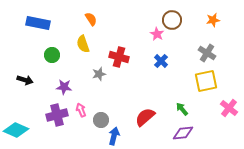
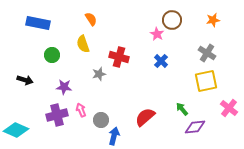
purple diamond: moved 12 px right, 6 px up
